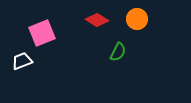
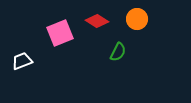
red diamond: moved 1 px down
pink square: moved 18 px right
